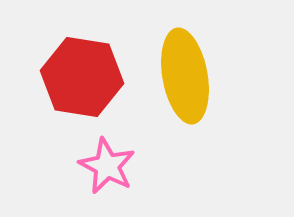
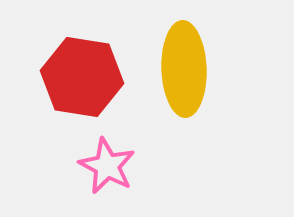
yellow ellipse: moved 1 px left, 7 px up; rotated 8 degrees clockwise
